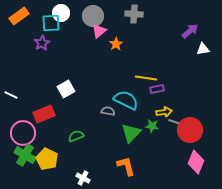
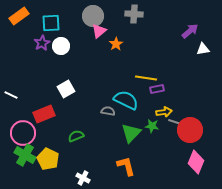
white circle: moved 33 px down
yellow pentagon: moved 1 px right
